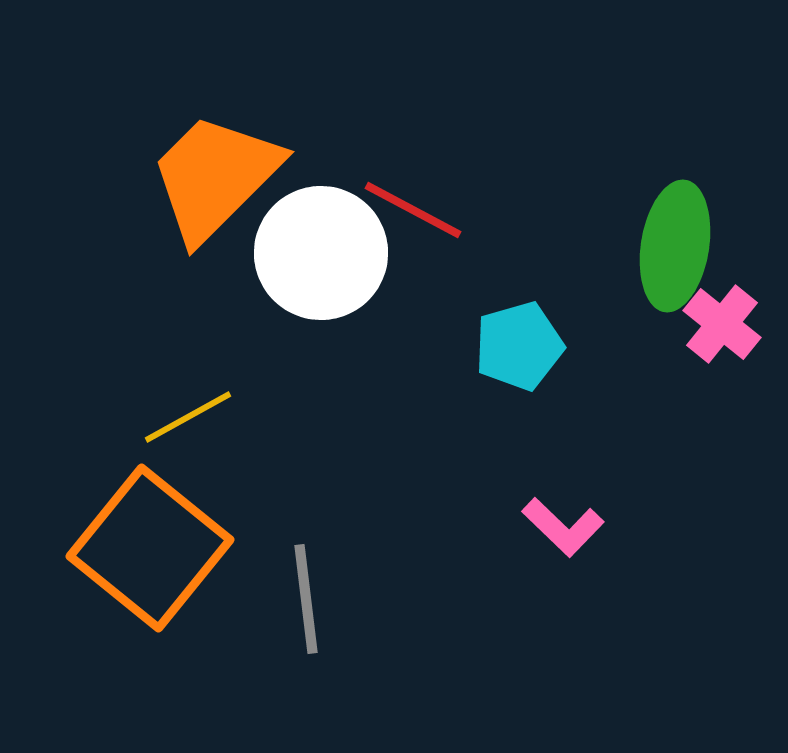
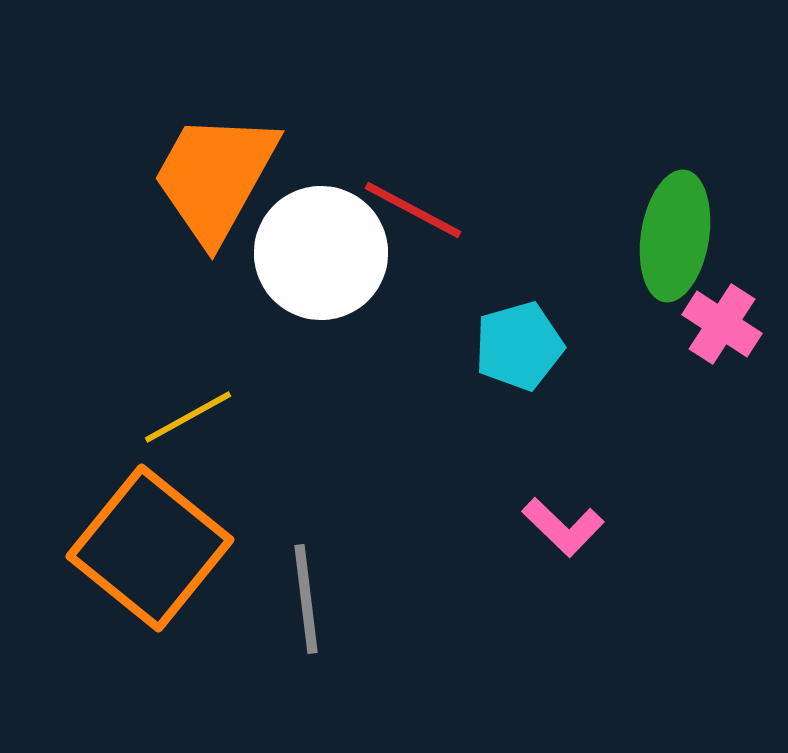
orange trapezoid: rotated 16 degrees counterclockwise
green ellipse: moved 10 px up
pink cross: rotated 6 degrees counterclockwise
